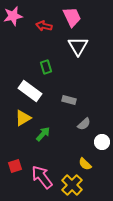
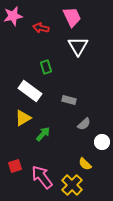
red arrow: moved 3 px left, 2 px down
